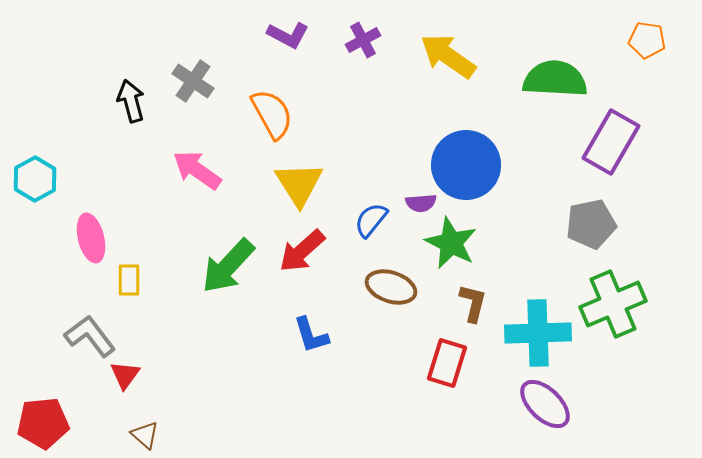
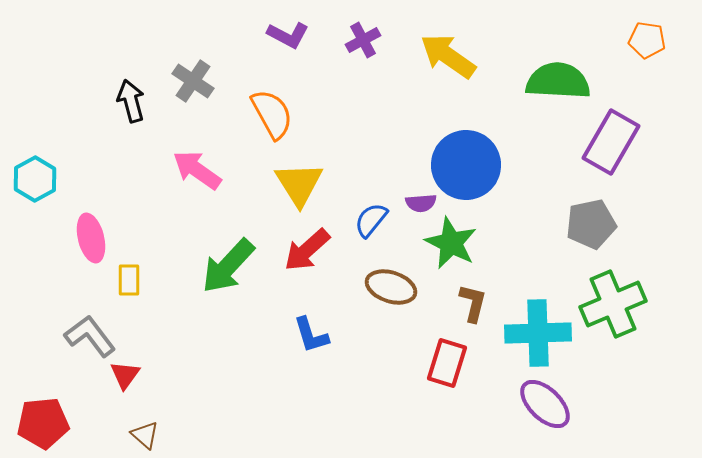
green semicircle: moved 3 px right, 2 px down
red arrow: moved 5 px right, 1 px up
